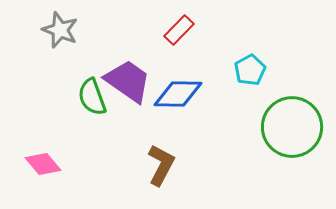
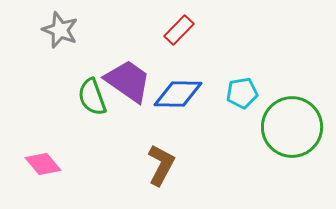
cyan pentagon: moved 8 px left, 23 px down; rotated 20 degrees clockwise
